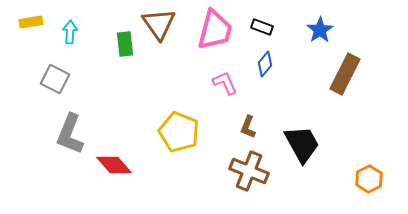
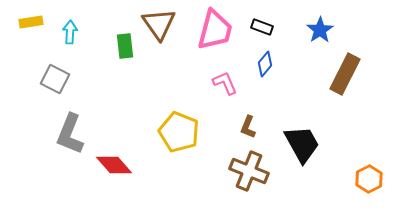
green rectangle: moved 2 px down
